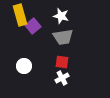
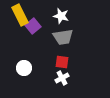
yellow rectangle: rotated 10 degrees counterclockwise
white circle: moved 2 px down
